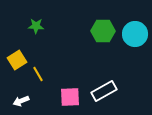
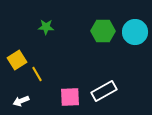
green star: moved 10 px right, 1 px down
cyan circle: moved 2 px up
yellow line: moved 1 px left
